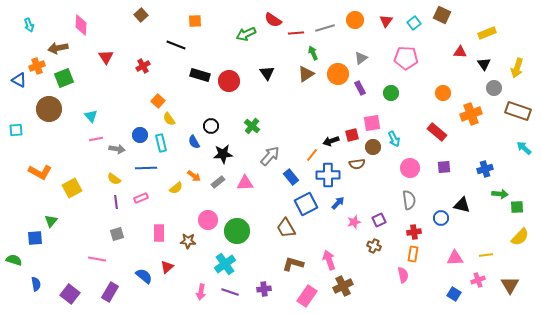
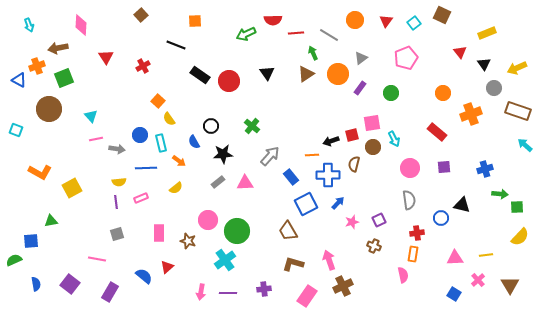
red semicircle at (273, 20): rotated 36 degrees counterclockwise
gray line at (325, 28): moved 4 px right, 7 px down; rotated 48 degrees clockwise
red triangle at (460, 52): rotated 48 degrees clockwise
pink pentagon at (406, 58): rotated 25 degrees counterclockwise
yellow arrow at (517, 68): rotated 48 degrees clockwise
black rectangle at (200, 75): rotated 18 degrees clockwise
purple rectangle at (360, 88): rotated 64 degrees clockwise
cyan square at (16, 130): rotated 24 degrees clockwise
cyan arrow at (524, 148): moved 1 px right, 3 px up
orange line at (312, 155): rotated 48 degrees clockwise
brown semicircle at (357, 164): moved 3 px left; rotated 112 degrees clockwise
orange arrow at (194, 176): moved 15 px left, 15 px up
yellow semicircle at (114, 179): moved 5 px right, 3 px down; rotated 40 degrees counterclockwise
green triangle at (51, 221): rotated 40 degrees clockwise
pink star at (354, 222): moved 2 px left
brown trapezoid at (286, 228): moved 2 px right, 3 px down
red cross at (414, 232): moved 3 px right, 1 px down
blue square at (35, 238): moved 4 px left, 3 px down
brown star at (188, 241): rotated 14 degrees clockwise
green semicircle at (14, 260): rotated 42 degrees counterclockwise
cyan cross at (225, 264): moved 4 px up
pink cross at (478, 280): rotated 24 degrees counterclockwise
purple line at (230, 292): moved 2 px left, 1 px down; rotated 18 degrees counterclockwise
purple square at (70, 294): moved 10 px up
